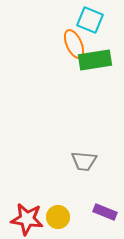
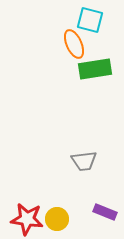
cyan square: rotated 8 degrees counterclockwise
green rectangle: moved 9 px down
gray trapezoid: rotated 12 degrees counterclockwise
yellow circle: moved 1 px left, 2 px down
